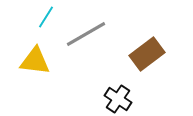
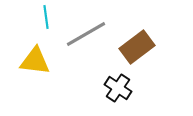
cyan line: rotated 40 degrees counterclockwise
brown rectangle: moved 10 px left, 7 px up
black cross: moved 11 px up
